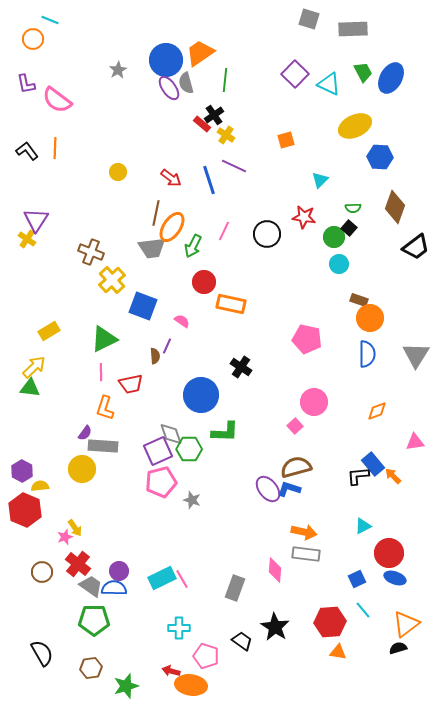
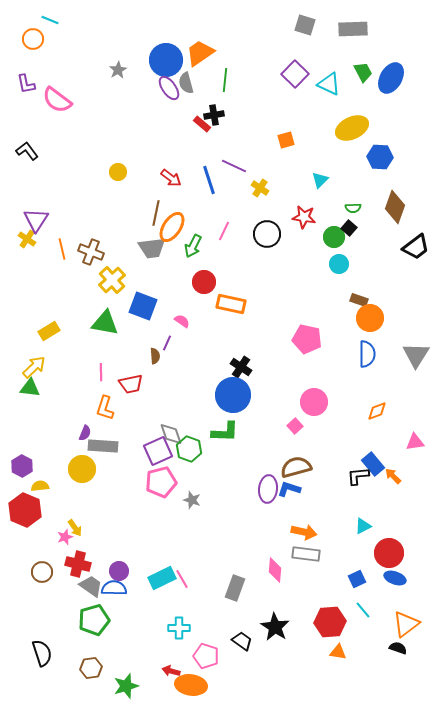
gray square at (309, 19): moved 4 px left, 6 px down
black cross at (214, 115): rotated 24 degrees clockwise
yellow ellipse at (355, 126): moved 3 px left, 2 px down
yellow cross at (226, 135): moved 34 px right, 53 px down
orange line at (55, 148): moved 7 px right, 101 px down; rotated 15 degrees counterclockwise
green triangle at (104, 339): moved 1 px right, 16 px up; rotated 36 degrees clockwise
purple line at (167, 346): moved 3 px up
blue circle at (201, 395): moved 32 px right
purple semicircle at (85, 433): rotated 14 degrees counterclockwise
green hexagon at (189, 449): rotated 20 degrees clockwise
purple hexagon at (22, 471): moved 5 px up
purple ellipse at (268, 489): rotated 44 degrees clockwise
red cross at (78, 564): rotated 25 degrees counterclockwise
green pentagon at (94, 620): rotated 16 degrees counterclockwise
black semicircle at (398, 648): rotated 36 degrees clockwise
black semicircle at (42, 653): rotated 12 degrees clockwise
